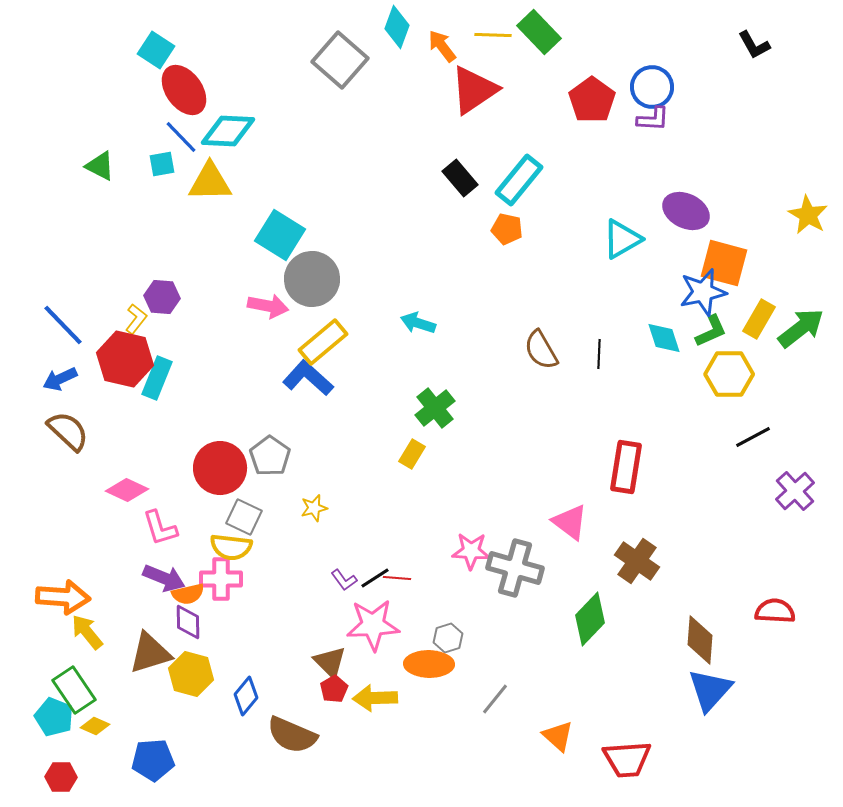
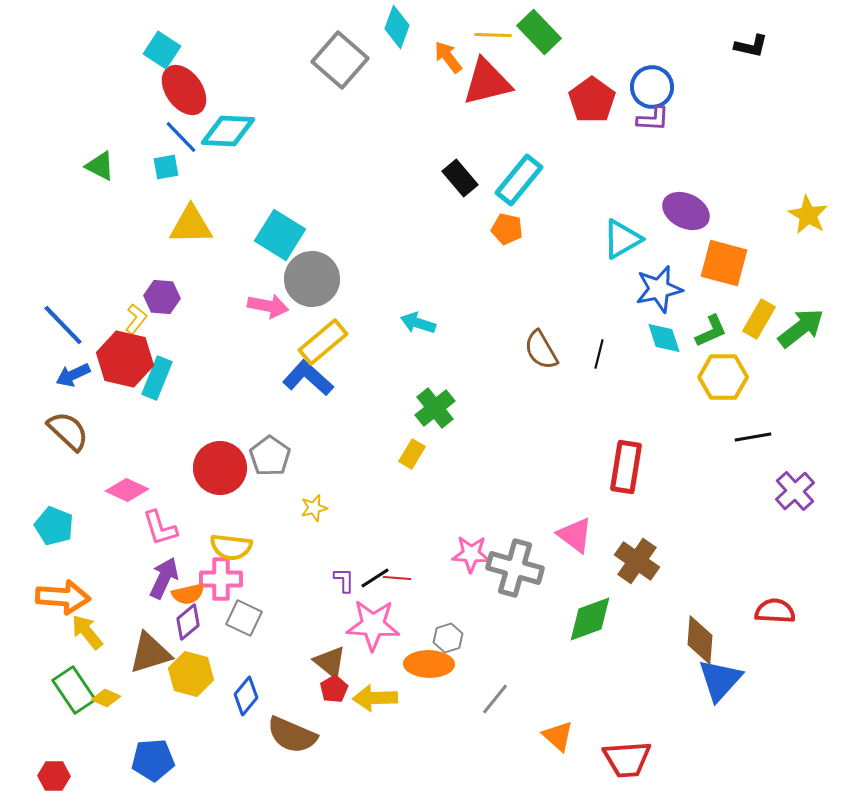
black L-shape at (754, 45): moved 3 px left, 1 px down; rotated 48 degrees counterclockwise
orange arrow at (442, 46): moved 6 px right, 11 px down
cyan square at (156, 50): moved 6 px right
red triangle at (474, 90): moved 13 px right, 8 px up; rotated 20 degrees clockwise
cyan square at (162, 164): moved 4 px right, 3 px down
yellow triangle at (210, 182): moved 19 px left, 43 px down
blue star at (703, 292): moved 44 px left, 3 px up
black line at (599, 354): rotated 12 degrees clockwise
yellow hexagon at (729, 374): moved 6 px left, 3 px down
blue arrow at (60, 379): moved 13 px right, 4 px up
black line at (753, 437): rotated 18 degrees clockwise
gray square at (244, 517): moved 101 px down
pink triangle at (570, 522): moved 5 px right, 13 px down
pink star at (471, 551): moved 3 px down
purple arrow at (164, 578): rotated 87 degrees counterclockwise
purple L-shape at (344, 580): rotated 144 degrees counterclockwise
green diamond at (590, 619): rotated 26 degrees clockwise
purple diamond at (188, 622): rotated 51 degrees clockwise
pink star at (373, 625): rotated 6 degrees clockwise
brown triangle at (330, 662): rotated 6 degrees counterclockwise
blue triangle at (710, 690): moved 10 px right, 10 px up
cyan pentagon at (54, 717): moved 191 px up
yellow diamond at (95, 726): moved 11 px right, 28 px up
red hexagon at (61, 777): moved 7 px left, 1 px up
